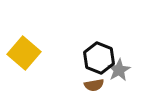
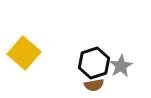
black hexagon: moved 5 px left, 5 px down; rotated 20 degrees clockwise
gray star: moved 2 px right, 4 px up
